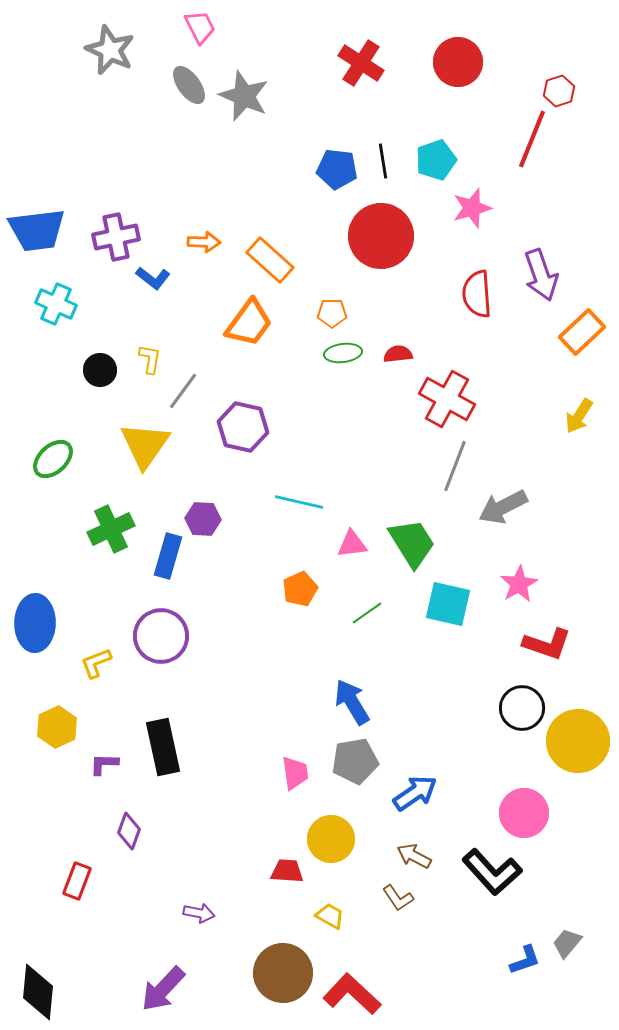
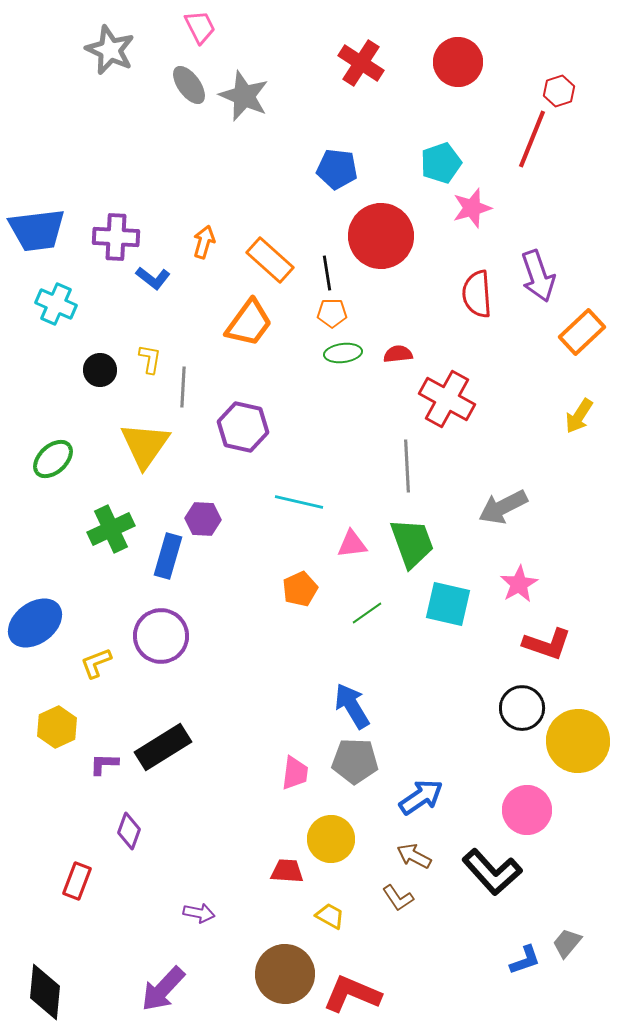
cyan pentagon at (436, 160): moved 5 px right, 3 px down
black line at (383, 161): moved 56 px left, 112 px down
purple cross at (116, 237): rotated 15 degrees clockwise
orange arrow at (204, 242): rotated 76 degrees counterclockwise
purple arrow at (541, 275): moved 3 px left, 1 px down
gray line at (183, 391): moved 4 px up; rotated 33 degrees counterclockwise
gray line at (455, 466): moved 48 px left; rotated 24 degrees counterclockwise
green trapezoid at (412, 543): rotated 12 degrees clockwise
blue ellipse at (35, 623): rotated 52 degrees clockwise
blue arrow at (352, 702): moved 4 px down
black rectangle at (163, 747): rotated 70 degrees clockwise
gray pentagon at (355, 761): rotated 12 degrees clockwise
pink trapezoid at (295, 773): rotated 15 degrees clockwise
blue arrow at (415, 793): moved 6 px right, 4 px down
pink circle at (524, 813): moved 3 px right, 3 px up
brown circle at (283, 973): moved 2 px right, 1 px down
black diamond at (38, 992): moved 7 px right
red L-shape at (352, 994): rotated 20 degrees counterclockwise
